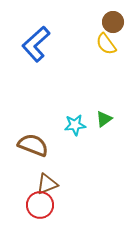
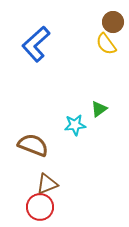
green triangle: moved 5 px left, 10 px up
red circle: moved 2 px down
